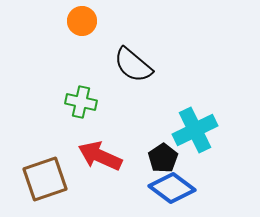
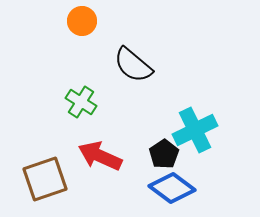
green cross: rotated 20 degrees clockwise
black pentagon: moved 1 px right, 4 px up
